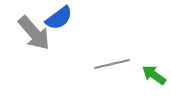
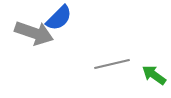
blue semicircle: rotated 8 degrees counterclockwise
gray arrow: rotated 30 degrees counterclockwise
